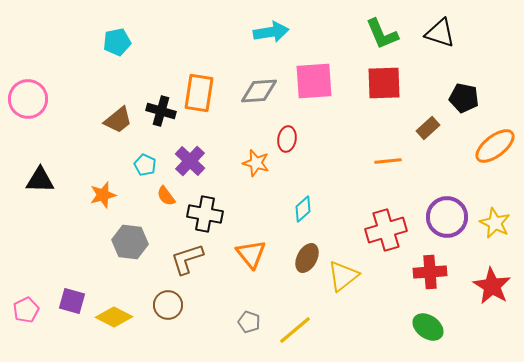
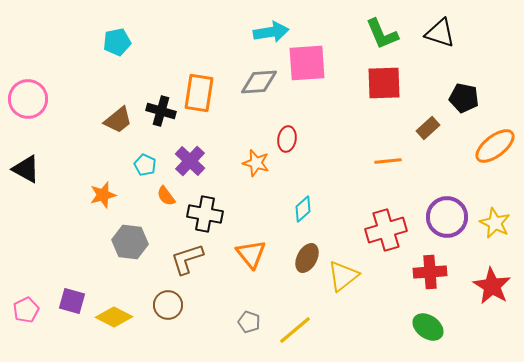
pink square at (314, 81): moved 7 px left, 18 px up
gray diamond at (259, 91): moved 9 px up
black triangle at (40, 180): moved 14 px left, 11 px up; rotated 28 degrees clockwise
